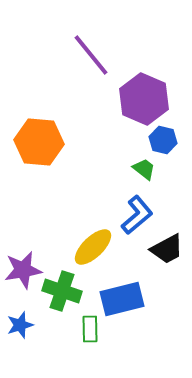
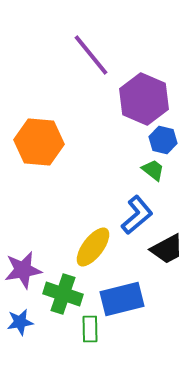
green trapezoid: moved 9 px right, 1 px down
yellow ellipse: rotated 9 degrees counterclockwise
green cross: moved 1 px right, 3 px down
blue star: moved 3 px up; rotated 8 degrees clockwise
